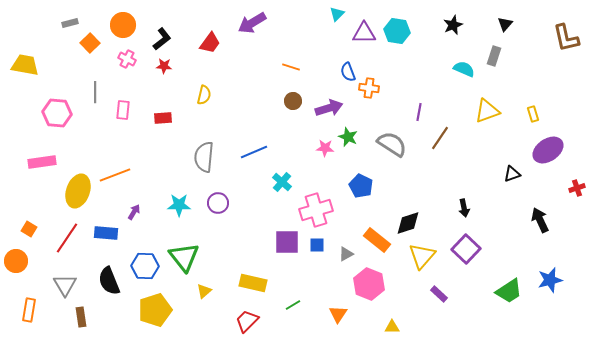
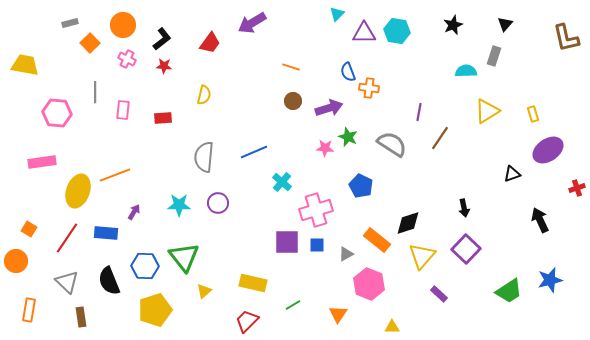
cyan semicircle at (464, 69): moved 2 px right, 2 px down; rotated 25 degrees counterclockwise
yellow triangle at (487, 111): rotated 12 degrees counterclockwise
gray triangle at (65, 285): moved 2 px right, 3 px up; rotated 15 degrees counterclockwise
